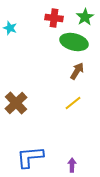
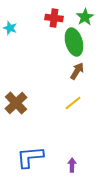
green ellipse: rotated 60 degrees clockwise
